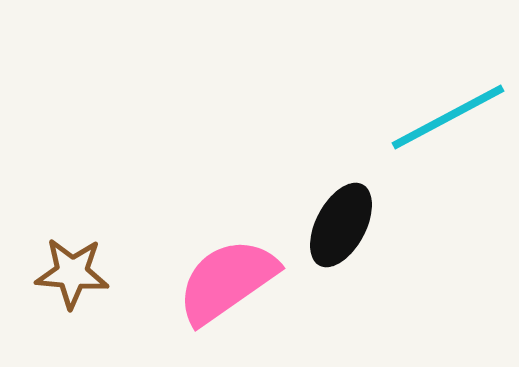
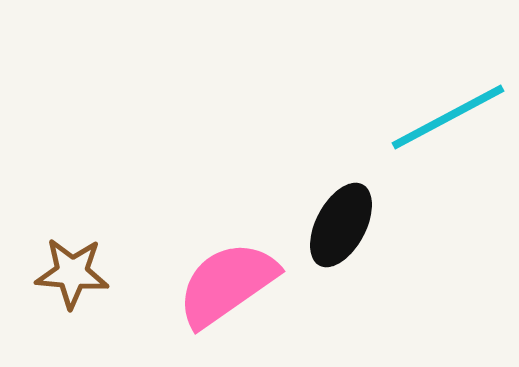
pink semicircle: moved 3 px down
